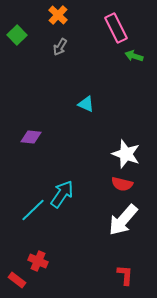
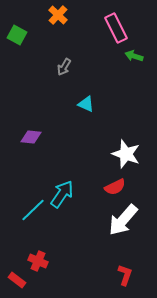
green square: rotated 18 degrees counterclockwise
gray arrow: moved 4 px right, 20 px down
red semicircle: moved 7 px left, 3 px down; rotated 40 degrees counterclockwise
red L-shape: rotated 15 degrees clockwise
